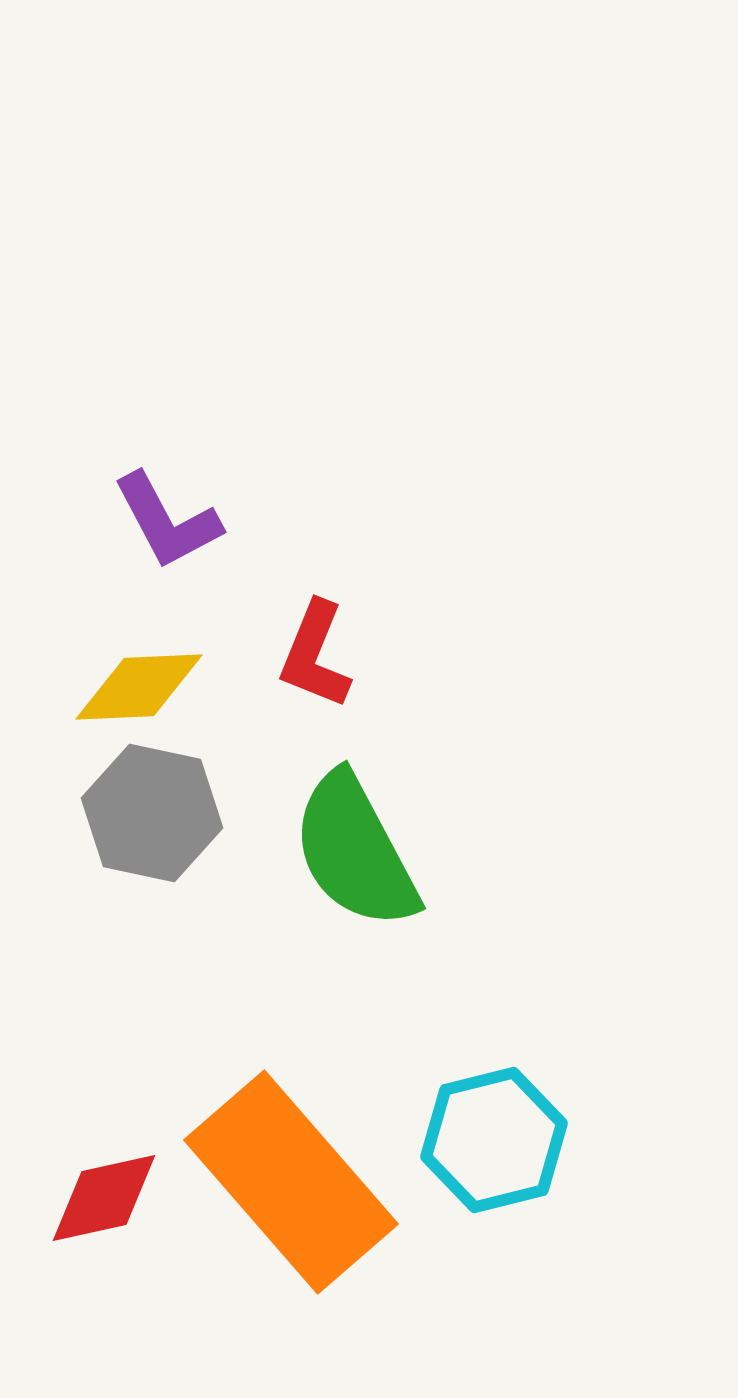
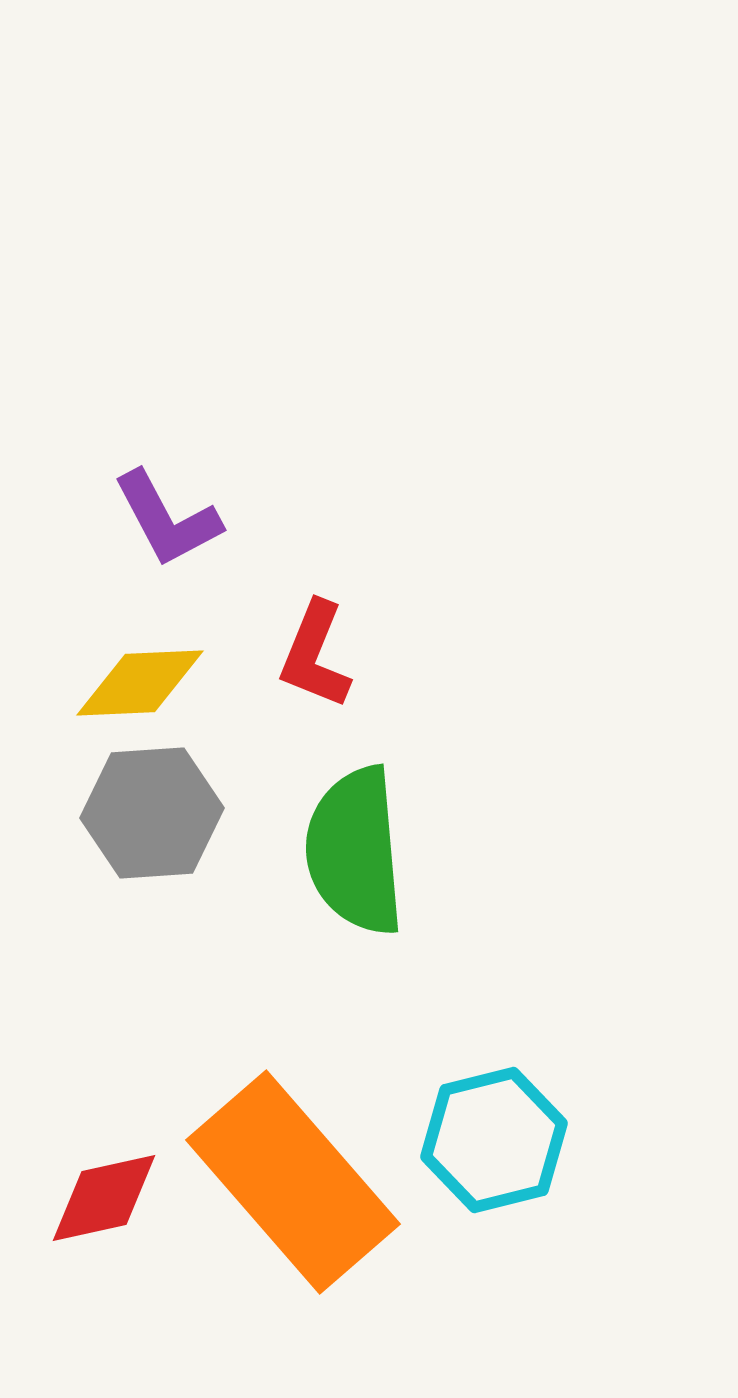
purple L-shape: moved 2 px up
yellow diamond: moved 1 px right, 4 px up
gray hexagon: rotated 16 degrees counterclockwise
green semicircle: rotated 23 degrees clockwise
orange rectangle: moved 2 px right
